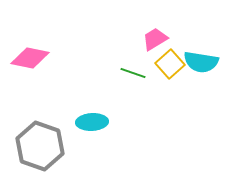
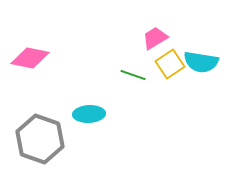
pink trapezoid: moved 1 px up
yellow square: rotated 8 degrees clockwise
green line: moved 2 px down
cyan ellipse: moved 3 px left, 8 px up
gray hexagon: moved 7 px up
